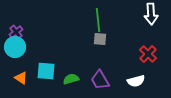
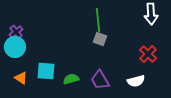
gray square: rotated 16 degrees clockwise
